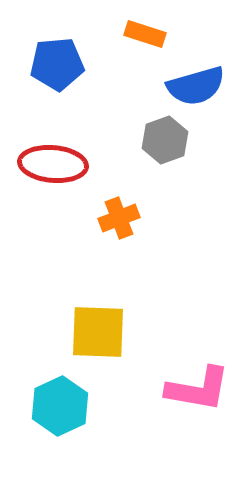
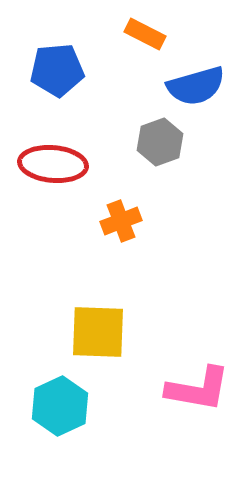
orange rectangle: rotated 9 degrees clockwise
blue pentagon: moved 6 px down
gray hexagon: moved 5 px left, 2 px down
orange cross: moved 2 px right, 3 px down
